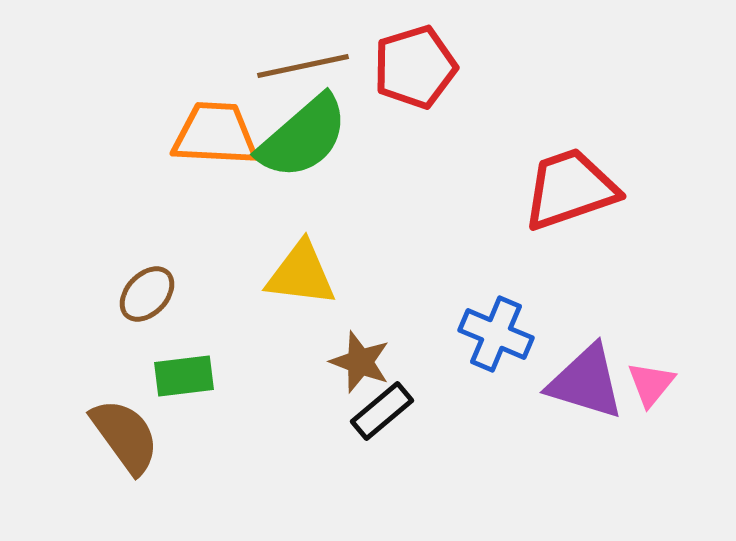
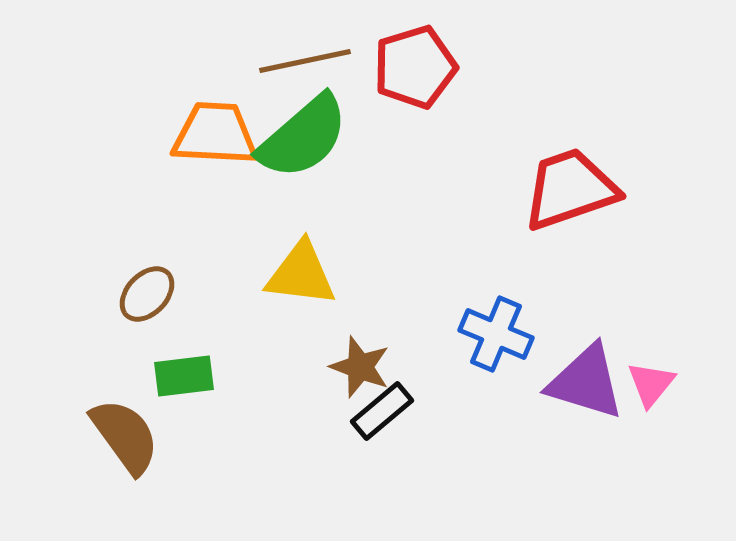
brown line: moved 2 px right, 5 px up
brown star: moved 5 px down
